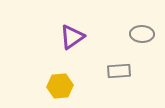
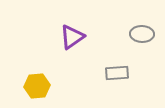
gray rectangle: moved 2 px left, 2 px down
yellow hexagon: moved 23 px left
